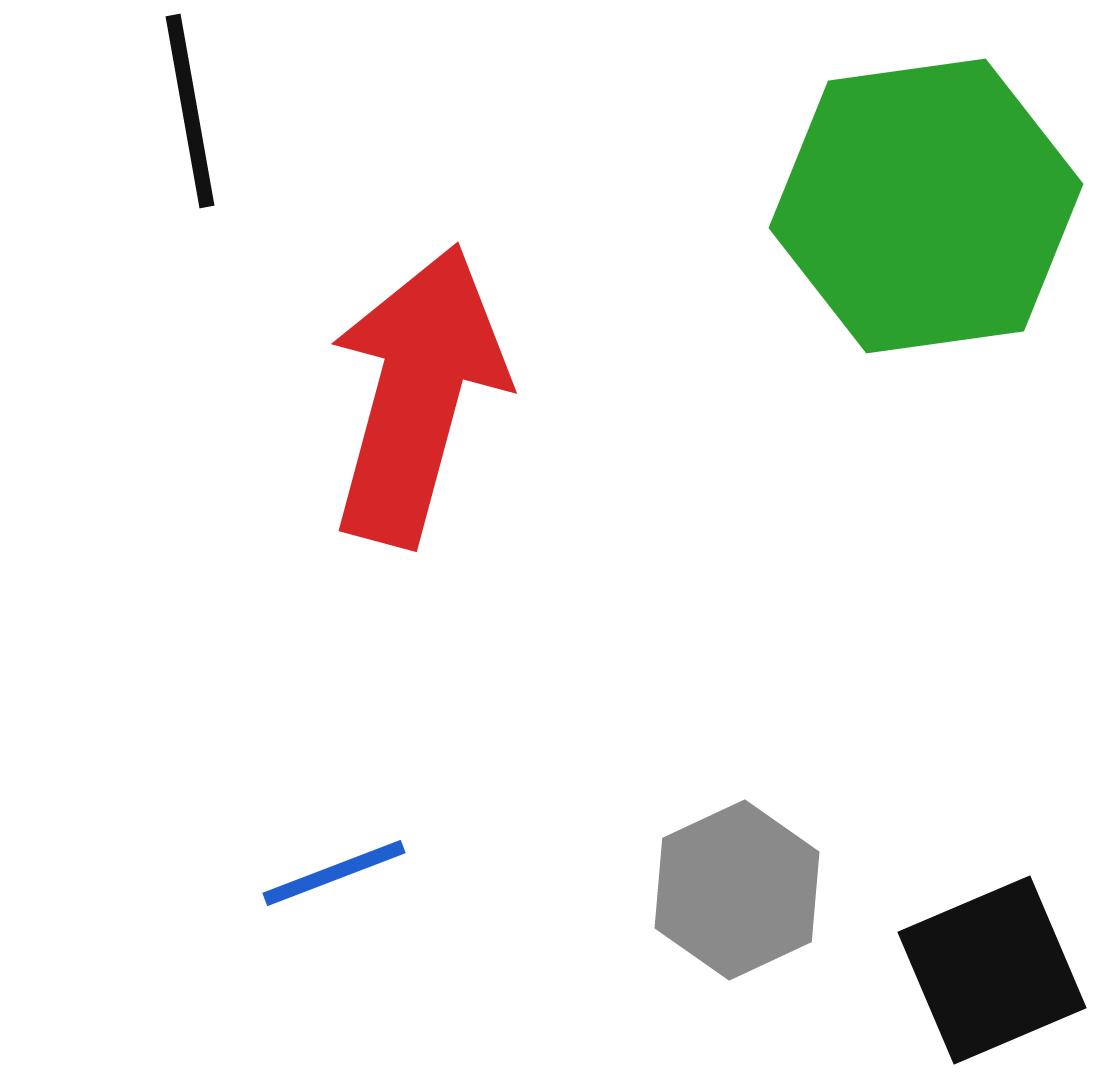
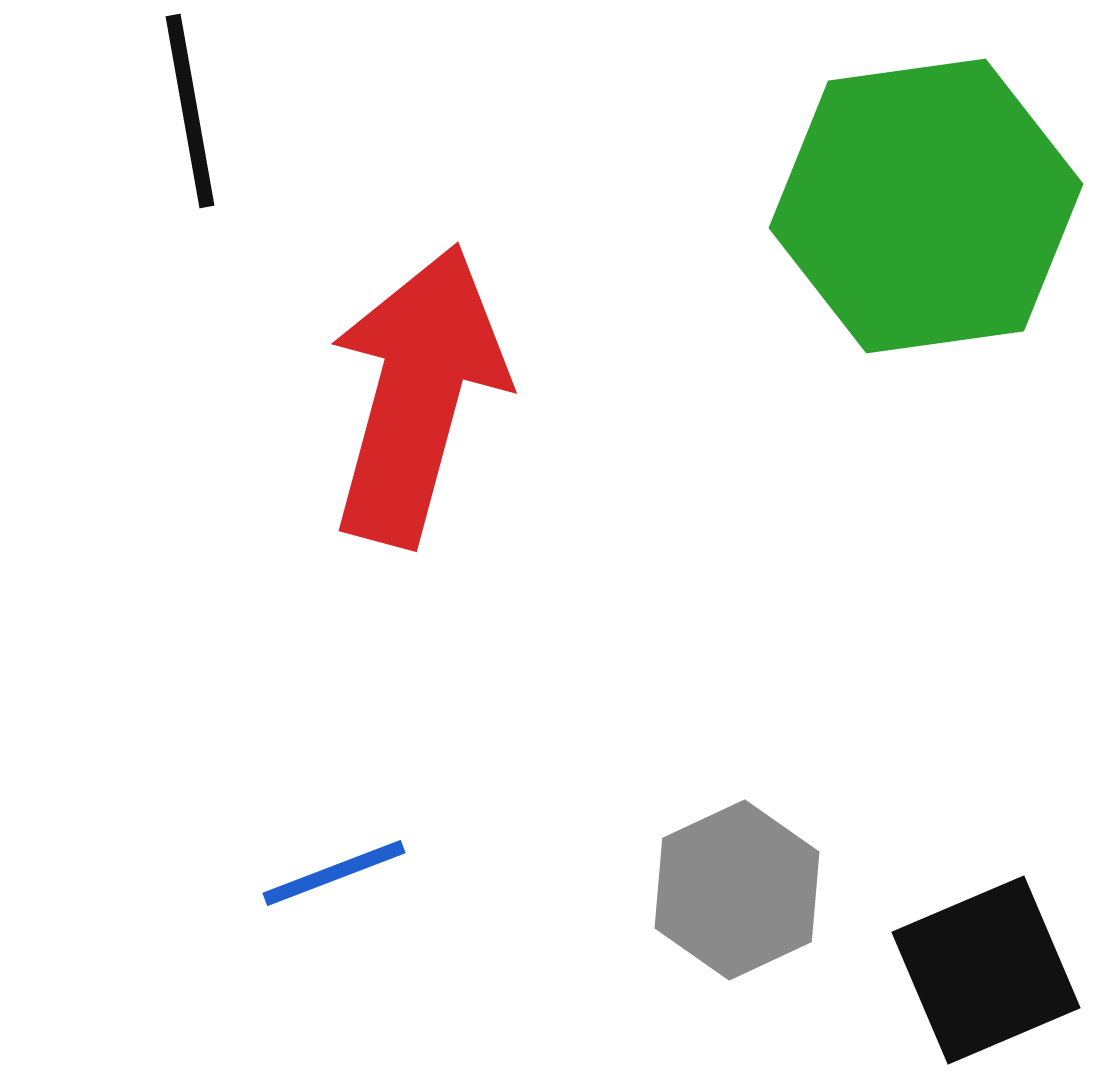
black square: moved 6 px left
